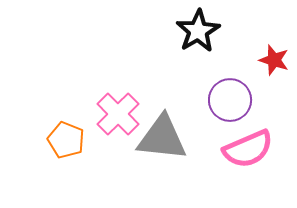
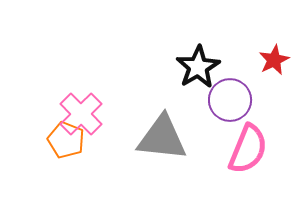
black star: moved 36 px down
red star: rotated 28 degrees clockwise
pink cross: moved 37 px left
pink semicircle: rotated 45 degrees counterclockwise
